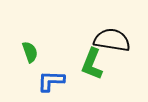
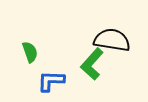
green L-shape: rotated 20 degrees clockwise
